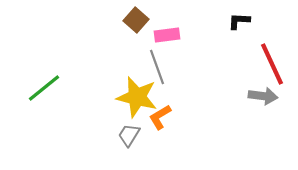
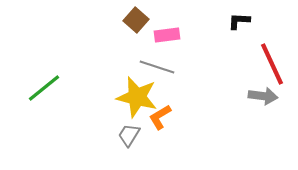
gray line: rotated 52 degrees counterclockwise
